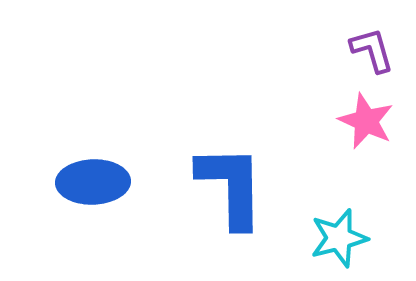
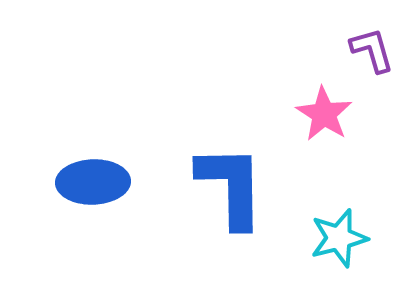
pink star: moved 42 px left, 7 px up; rotated 8 degrees clockwise
